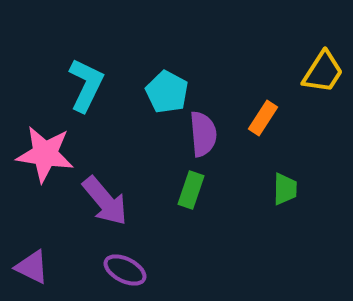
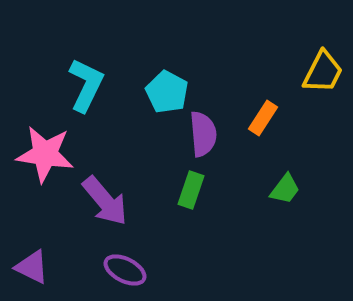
yellow trapezoid: rotated 6 degrees counterclockwise
green trapezoid: rotated 36 degrees clockwise
